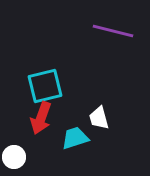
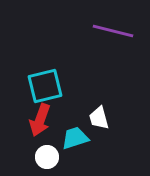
red arrow: moved 1 px left, 2 px down
white circle: moved 33 px right
